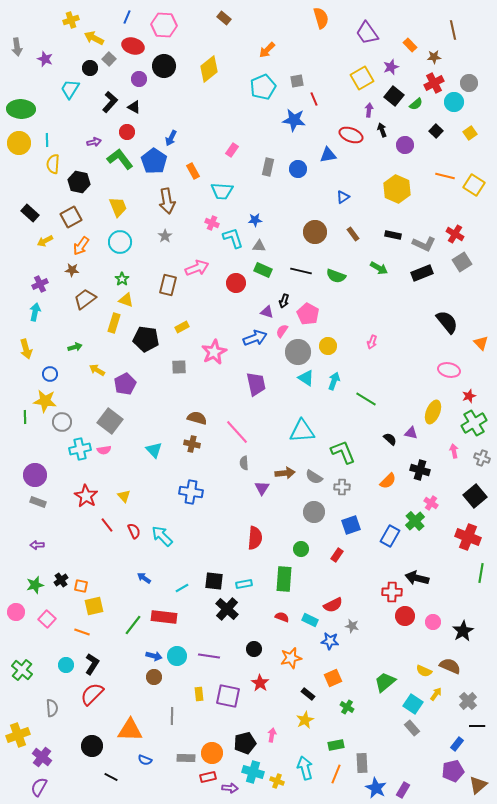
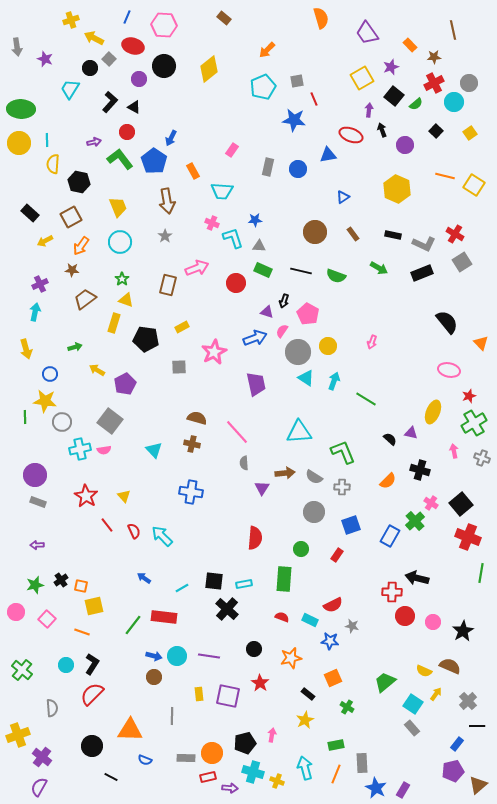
cyan triangle at (302, 431): moved 3 px left, 1 px down
black square at (475, 496): moved 14 px left, 8 px down
